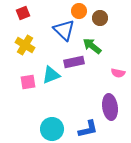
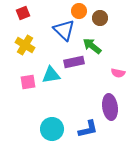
cyan triangle: rotated 12 degrees clockwise
